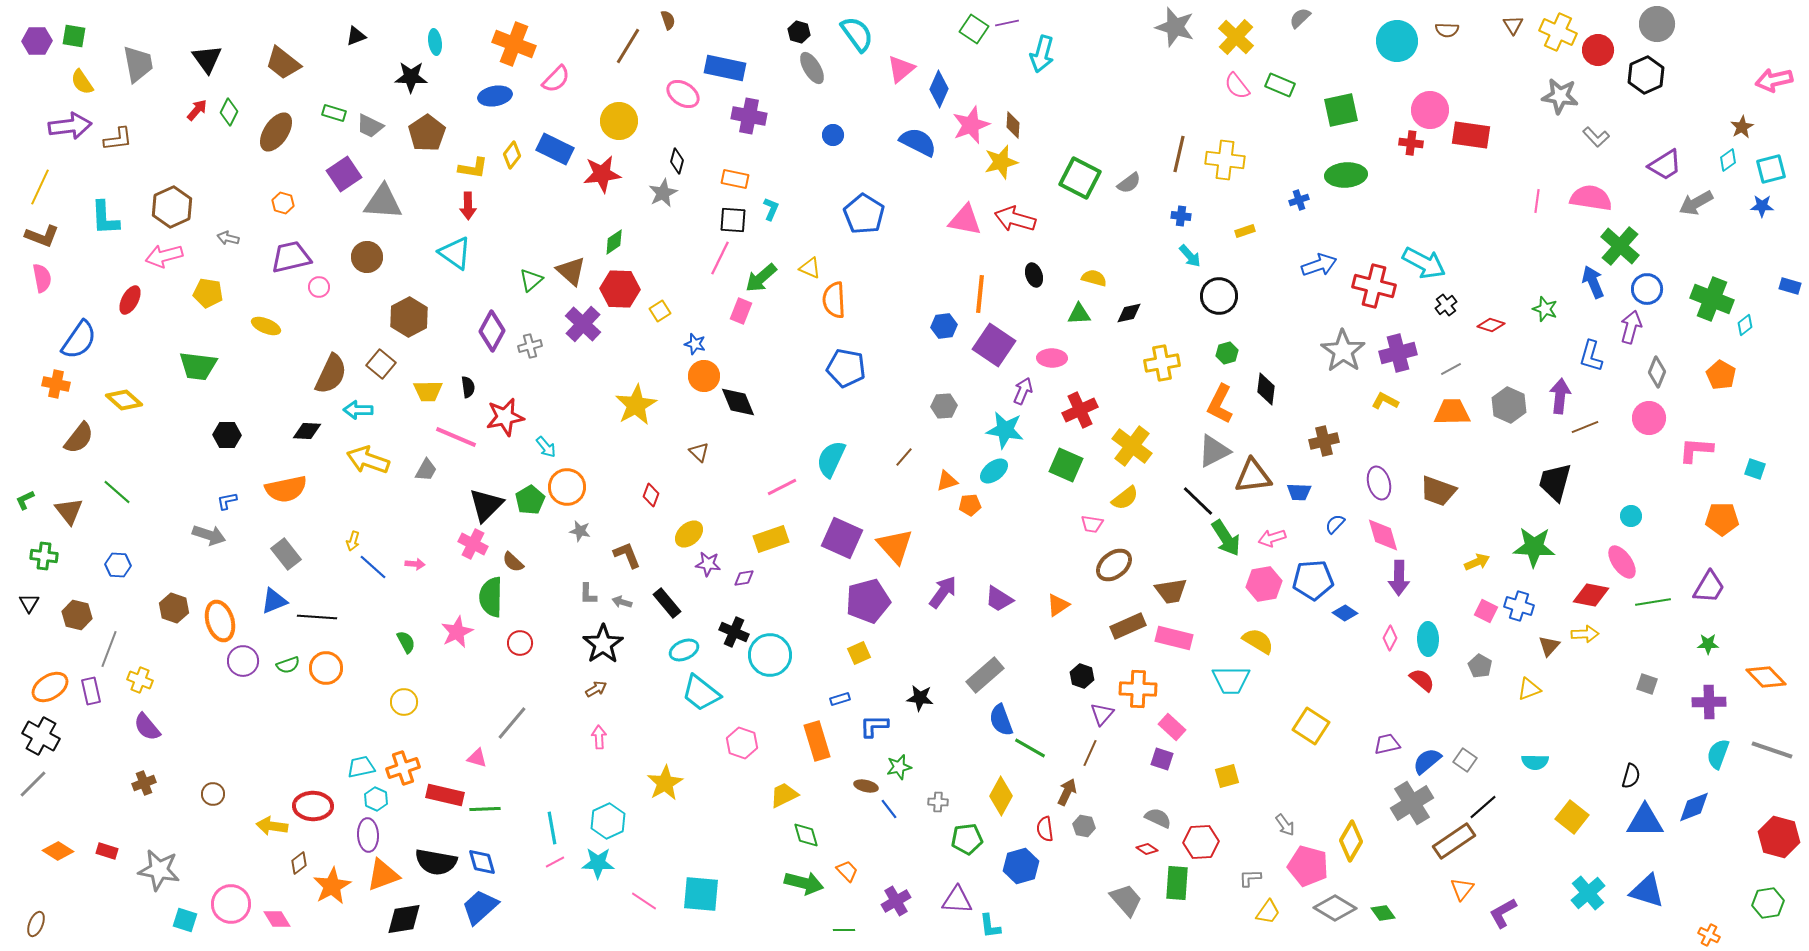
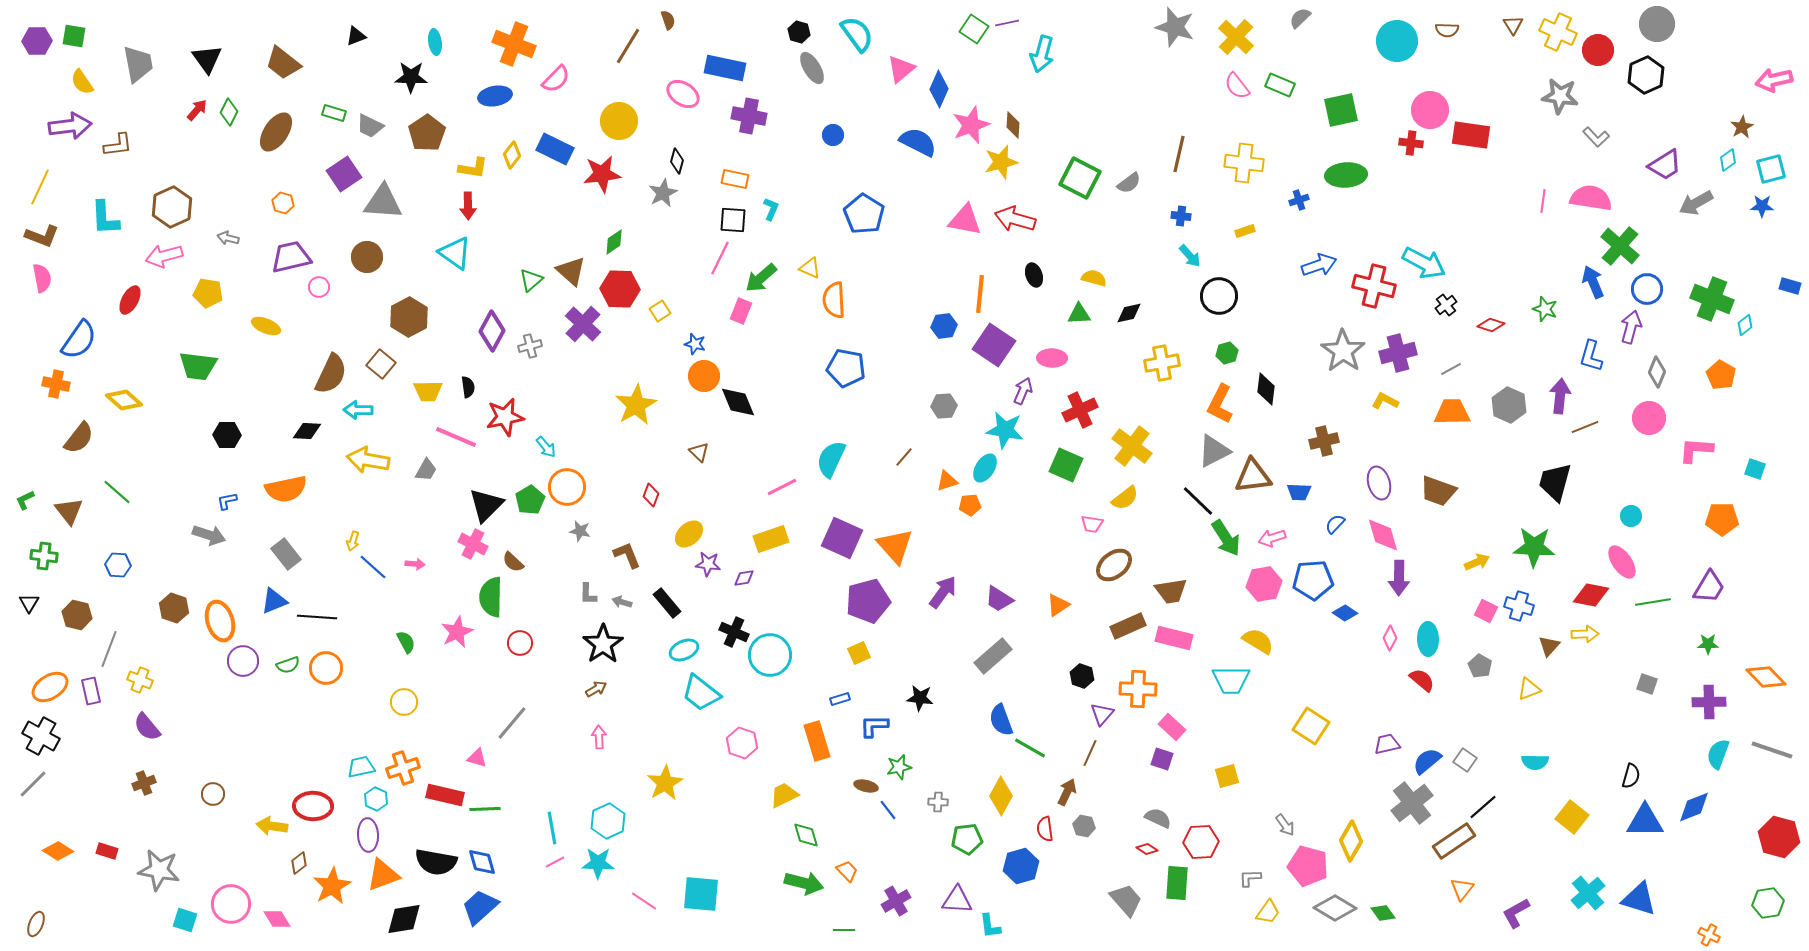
brown L-shape at (118, 139): moved 6 px down
yellow cross at (1225, 160): moved 19 px right, 3 px down
pink line at (1537, 201): moved 6 px right
yellow arrow at (368, 460): rotated 9 degrees counterclockwise
cyan ellipse at (994, 471): moved 9 px left, 3 px up; rotated 20 degrees counterclockwise
gray rectangle at (985, 675): moved 8 px right, 19 px up
gray cross at (1412, 803): rotated 6 degrees counterclockwise
blue line at (889, 809): moved 1 px left, 1 px down
blue triangle at (1647, 891): moved 8 px left, 8 px down
purple L-shape at (1503, 913): moved 13 px right
